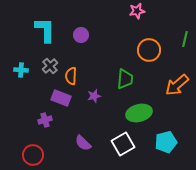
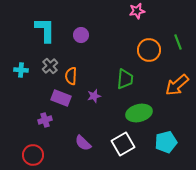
green line: moved 7 px left, 3 px down; rotated 35 degrees counterclockwise
